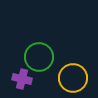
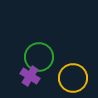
purple cross: moved 8 px right, 3 px up; rotated 18 degrees clockwise
